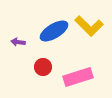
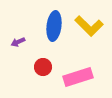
blue ellipse: moved 5 px up; rotated 52 degrees counterclockwise
purple arrow: rotated 32 degrees counterclockwise
